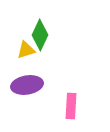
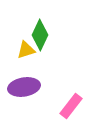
purple ellipse: moved 3 px left, 2 px down
pink rectangle: rotated 35 degrees clockwise
